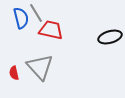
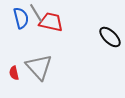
red trapezoid: moved 8 px up
black ellipse: rotated 60 degrees clockwise
gray triangle: moved 1 px left
